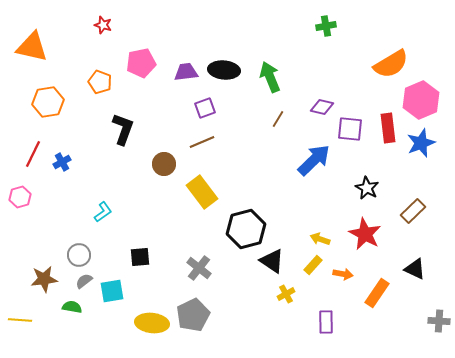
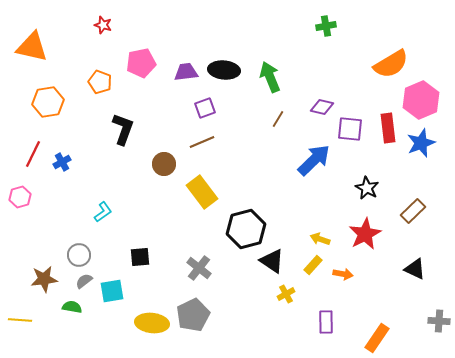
red star at (365, 234): rotated 16 degrees clockwise
orange rectangle at (377, 293): moved 45 px down
